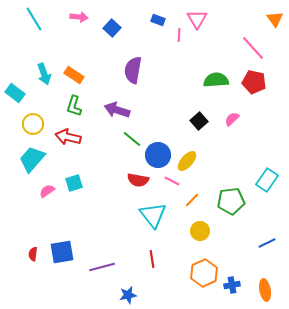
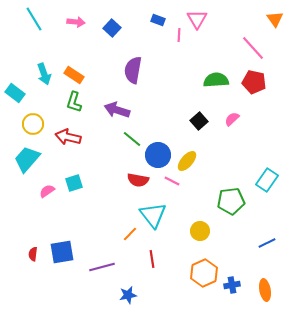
pink arrow at (79, 17): moved 3 px left, 5 px down
green L-shape at (74, 106): moved 4 px up
cyan trapezoid at (32, 159): moved 5 px left
orange line at (192, 200): moved 62 px left, 34 px down
